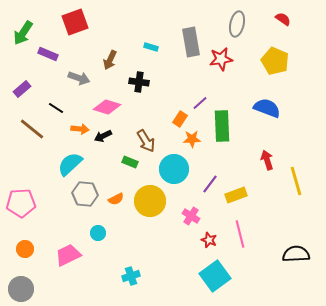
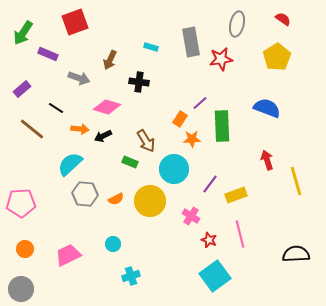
yellow pentagon at (275, 61): moved 2 px right, 4 px up; rotated 16 degrees clockwise
cyan circle at (98, 233): moved 15 px right, 11 px down
